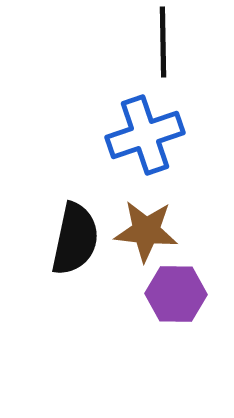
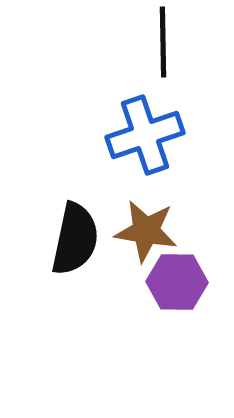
brown star: rotated 4 degrees clockwise
purple hexagon: moved 1 px right, 12 px up
